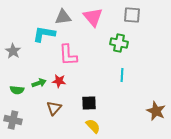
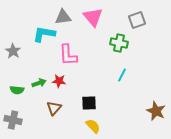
gray square: moved 5 px right, 5 px down; rotated 24 degrees counterclockwise
cyan line: rotated 24 degrees clockwise
